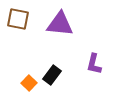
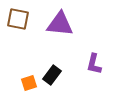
orange square: rotated 28 degrees clockwise
